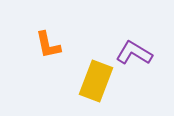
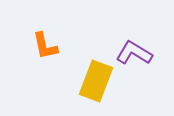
orange L-shape: moved 3 px left, 1 px down
